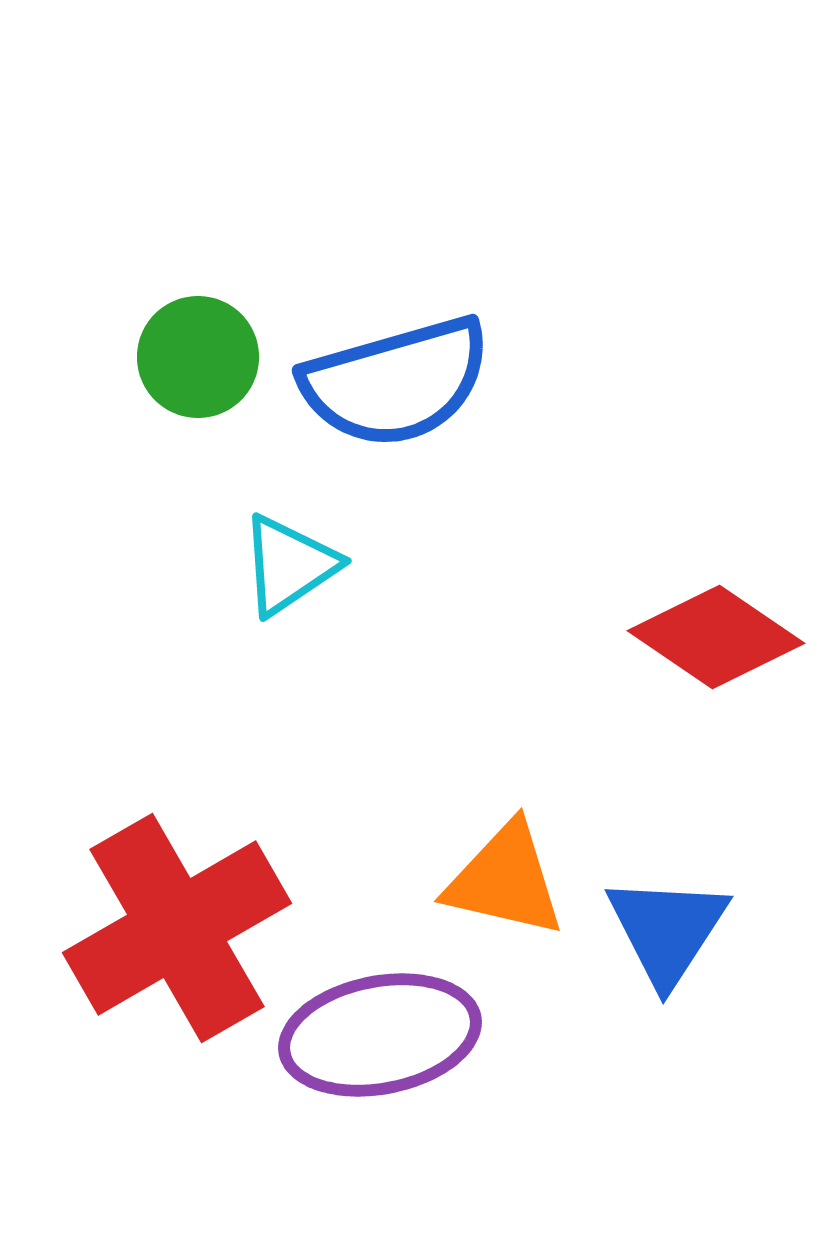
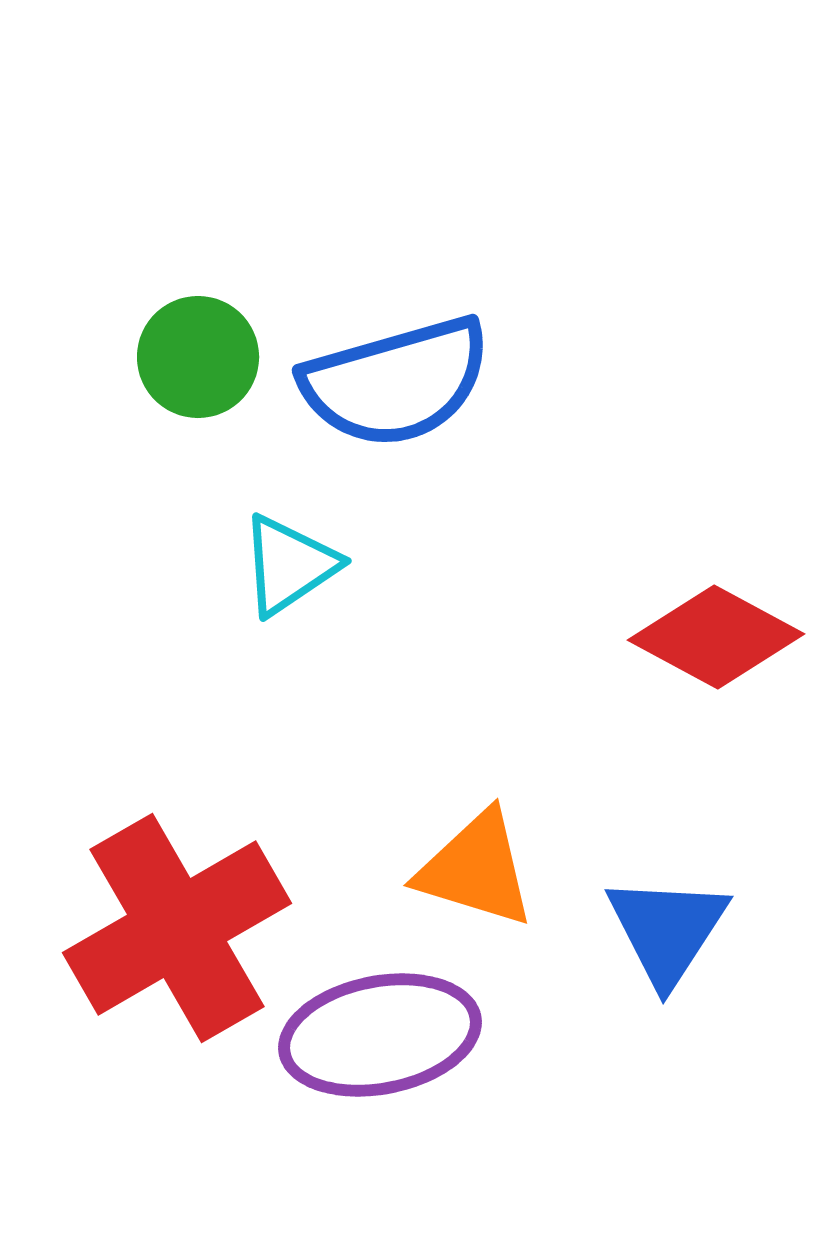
red diamond: rotated 6 degrees counterclockwise
orange triangle: moved 29 px left, 11 px up; rotated 4 degrees clockwise
